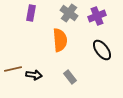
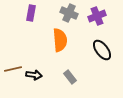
gray cross: rotated 12 degrees counterclockwise
